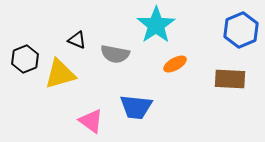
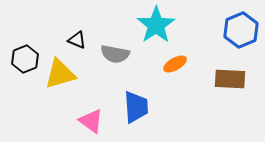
blue trapezoid: rotated 100 degrees counterclockwise
